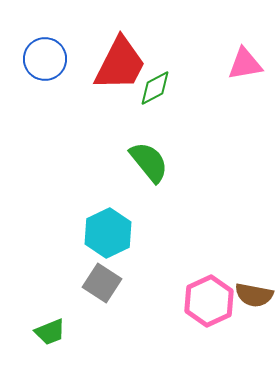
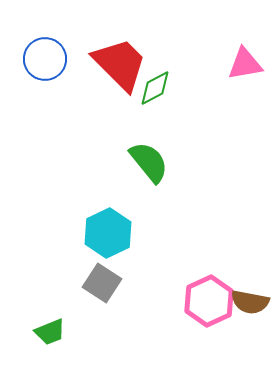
red trapezoid: rotated 72 degrees counterclockwise
brown semicircle: moved 4 px left, 7 px down
